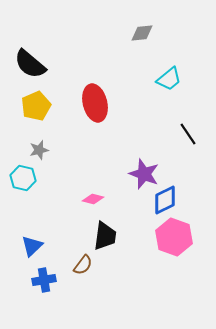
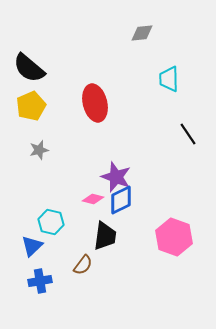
black semicircle: moved 1 px left, 4 px down
cyan trapezoid: rotated 128 degrees clockwise
yellow pentagon: moved 5 px left
purple star: moved 28 px left, 3 px down
cyan hexagon: moved 28 px right, 44 px down
blue diamond: moved 44 px left
blue cross: moved 4 px left, 1 px down
